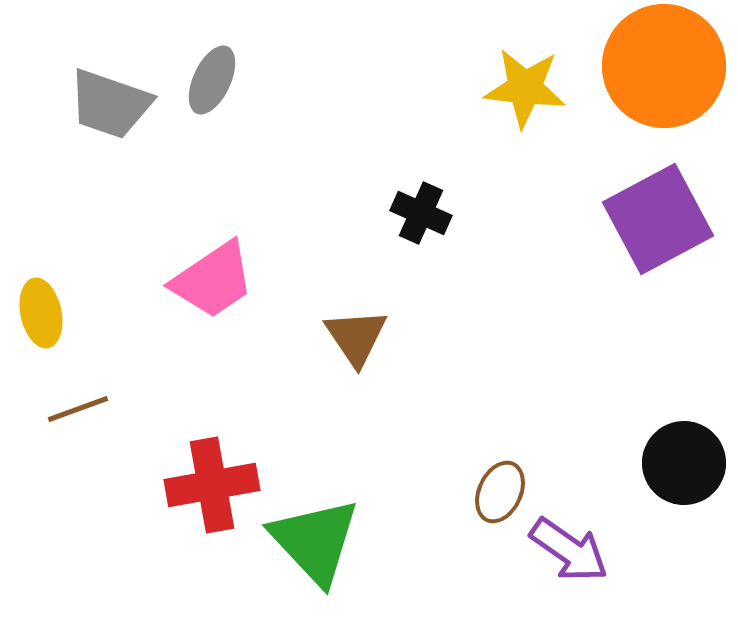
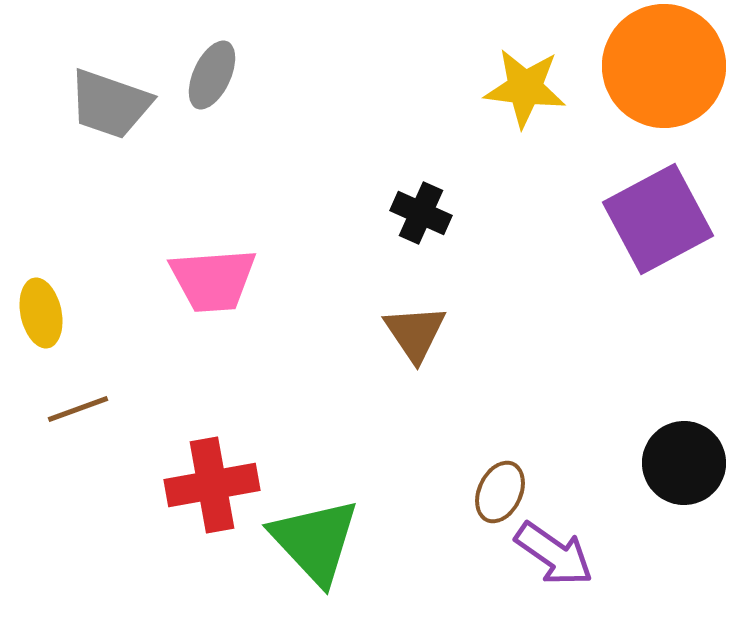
gray ellipse: moved 5 px up
pink trapezoid: rotated 30 degrees clockwise
brown triangle: moved 59 px right, 4 px up
purple arrow: moved 15 px left, 4 px down
